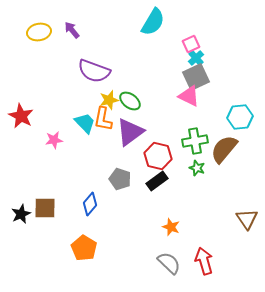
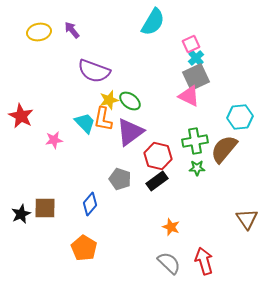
green star: rotated 21 degrees counterclockwise
